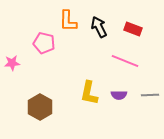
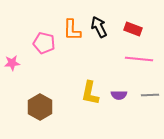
orange L-shape: moved 4 px right, 9 px down
pink line: moved 14 px right, 2 px up; rotated 16 degrees counterclockwise
yellow L-shape: moved 1 px right
